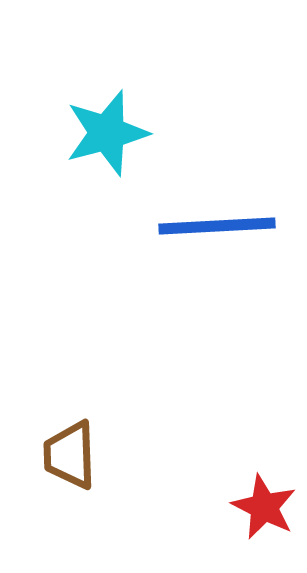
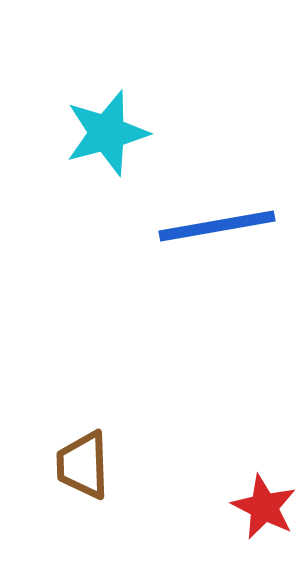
blue line: rotated 7 degrees counterclockwise
brown trapezoid: moved 13 px right, 10 px down
